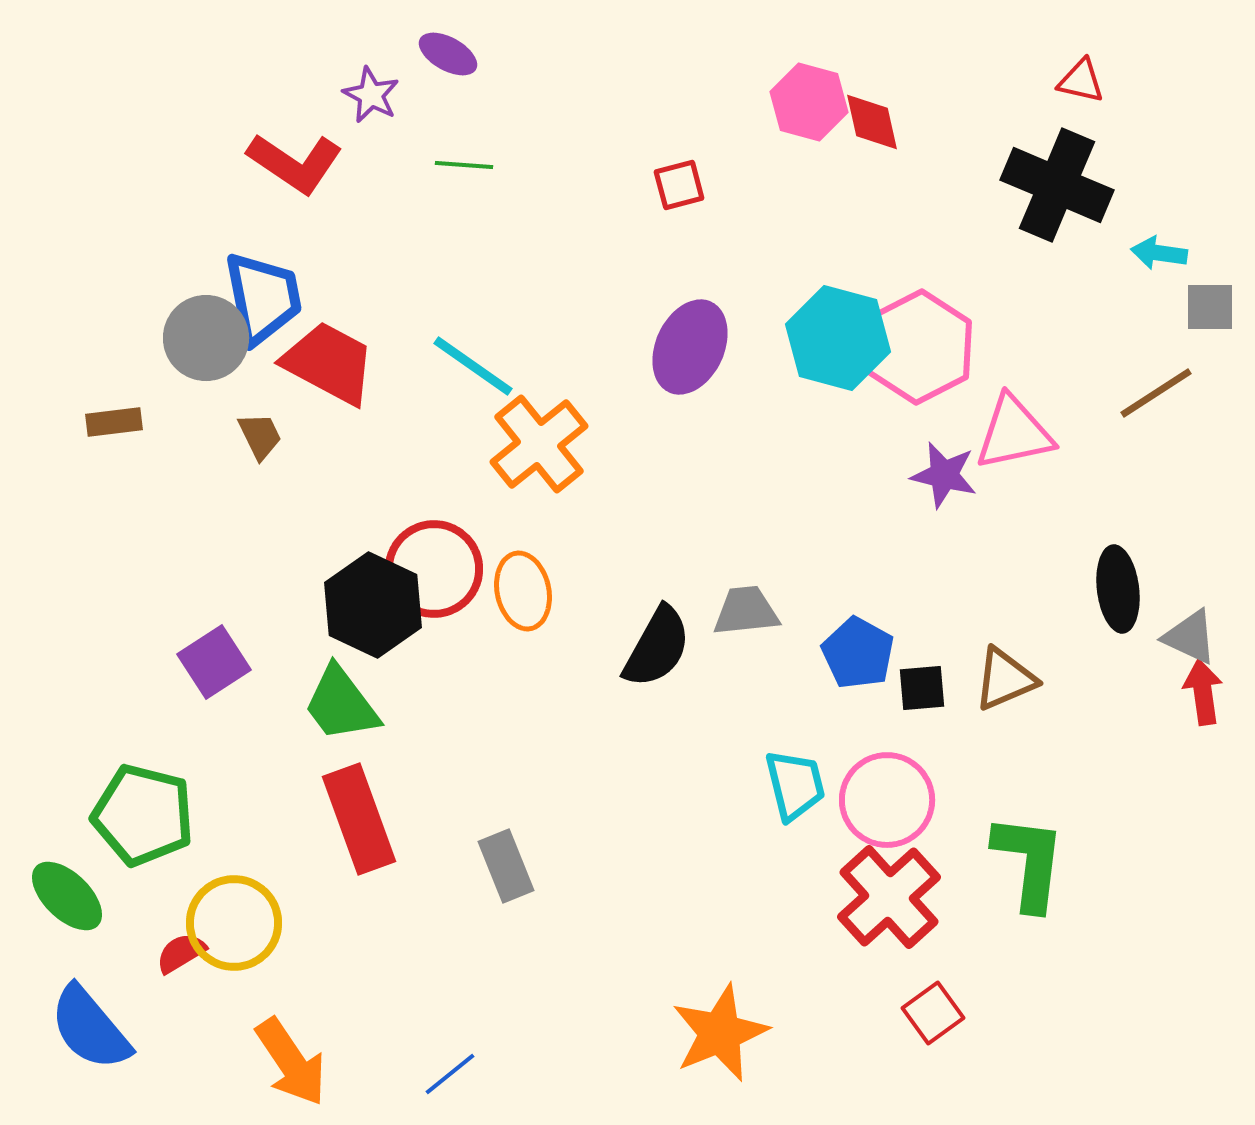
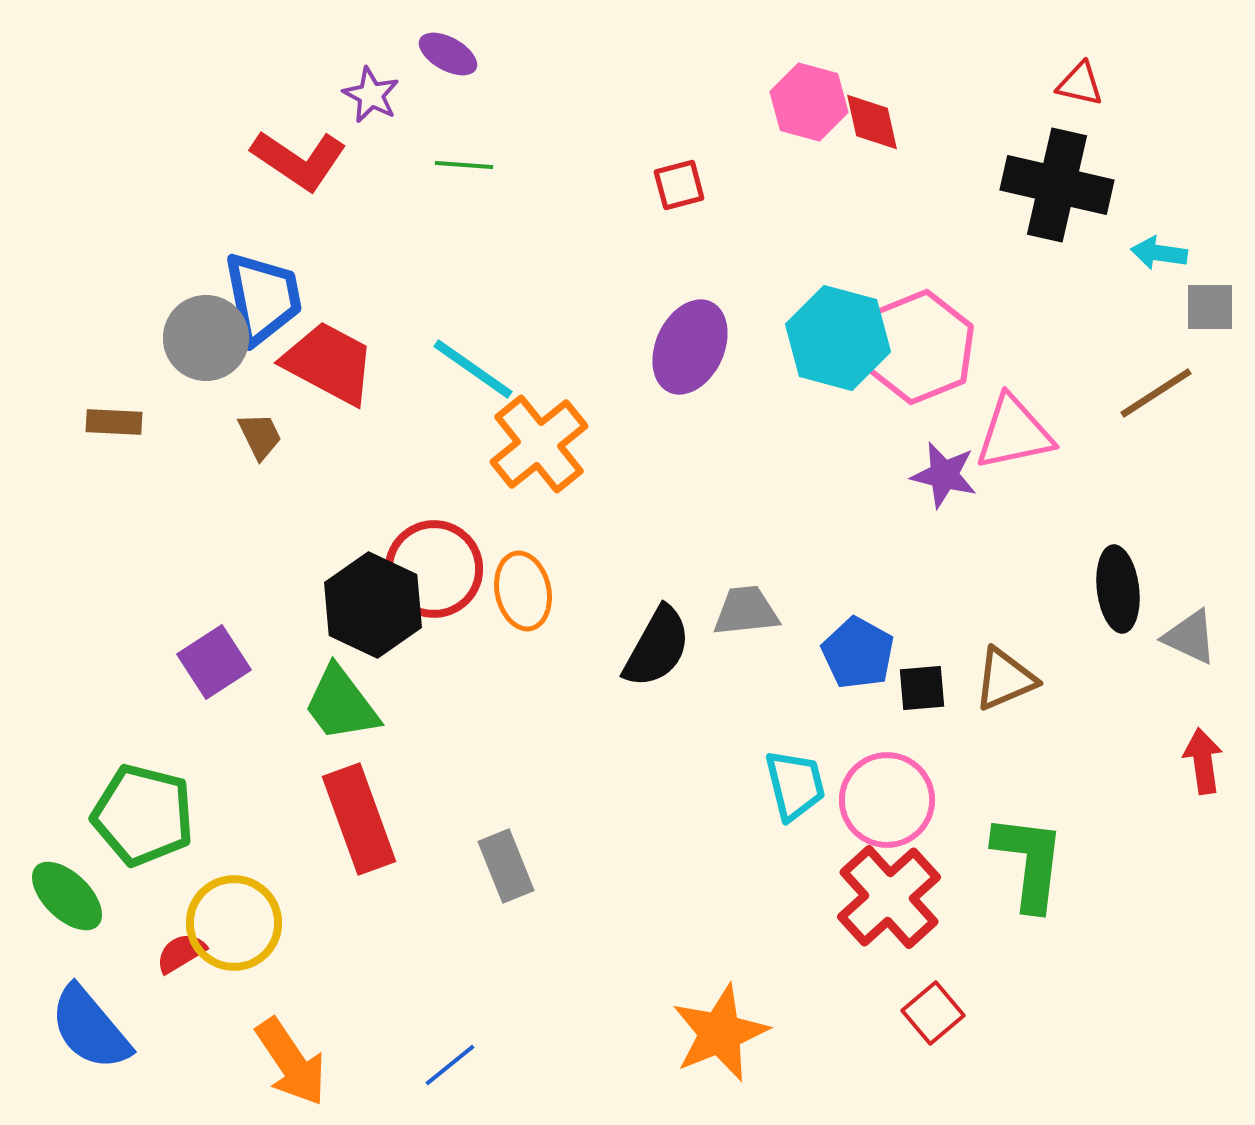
red triangle at (1081, 81): moved 1 px left, 3 px down
red L-shape at (295, 163): moved 4 px right, 3 px up
black cross at (1057, 185): rotated 10 degrees counterclockwise
pink hexagon at (919, 347): rotated 5 degrees clockwise
cyan line at (473, 366): moved 3 px down
brown rectangle at (114, 422): rotated 10 degrees clockwise
red arrow at (1203, 692): moved 69 px down
red square at (933, 1013): rotated 4 degrees counterclockwise
blue line at (450, 1074): moved 9 px up
